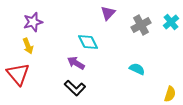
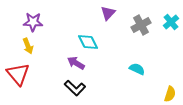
purple star: rotated 18 degrees clockwise
